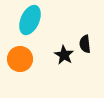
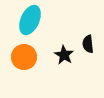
black semicircle: moved 3 px right
orange circle: moved 4 px right, 2 px up
